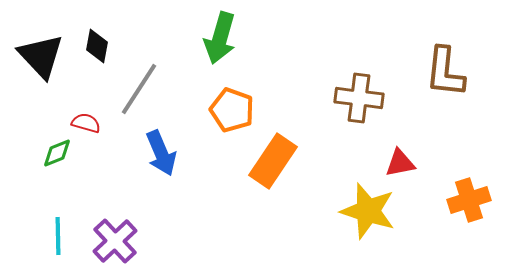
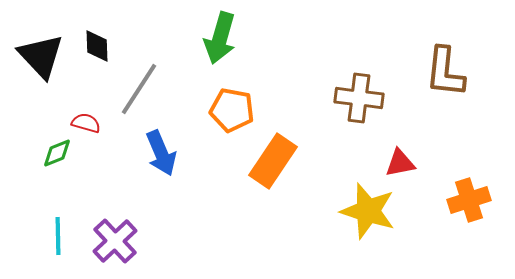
black diamond: rotated 12 degrees counterclockwise
orange pentagon: rotated 9 degrees counterclockwise
